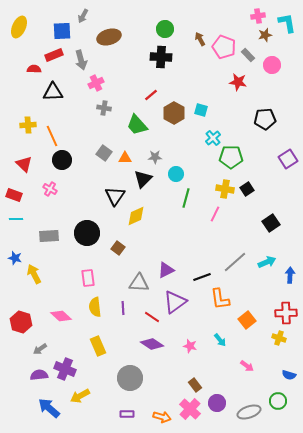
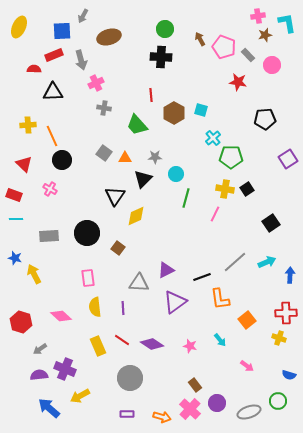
red line at (151, 95): rotated 56 degrees counterclockwise
red line at (152, 317): moved 30 px left, 23 px down
